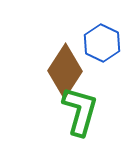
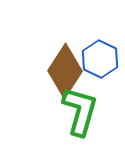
blue hexagon: moved 2 px left, 16 px down
